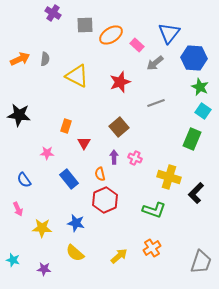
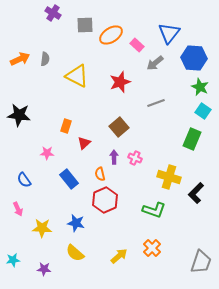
red triangle: rotated 16 degrees clockwise
orange cross: rotated 12 degrees counterclockwise
cyan star: rotated 24 degrees counterclockwise
